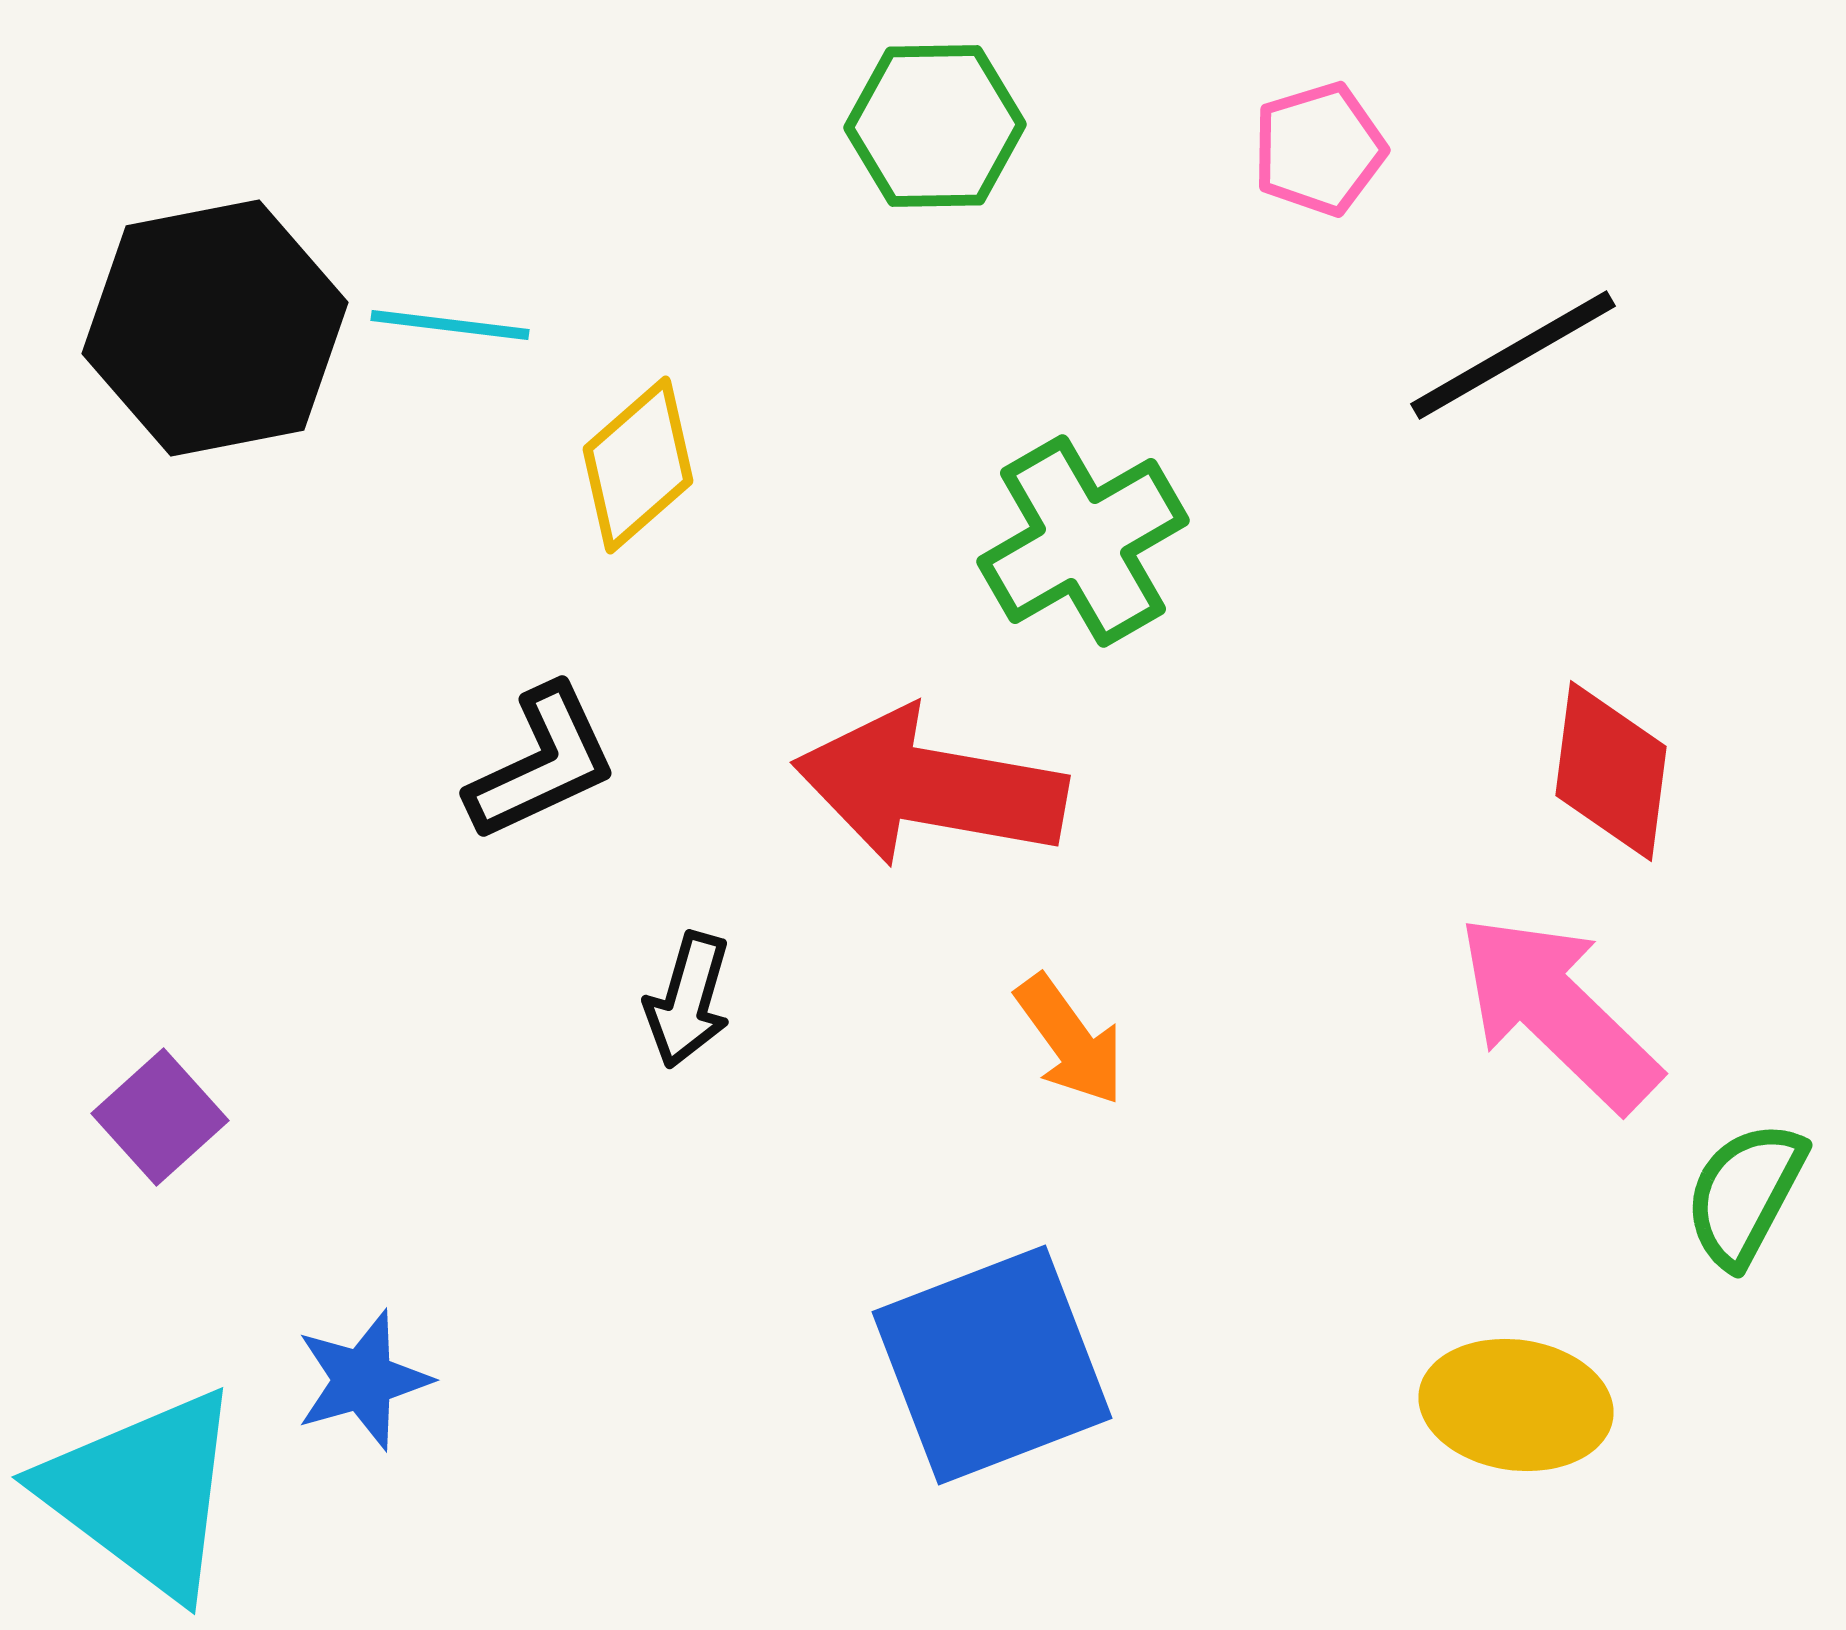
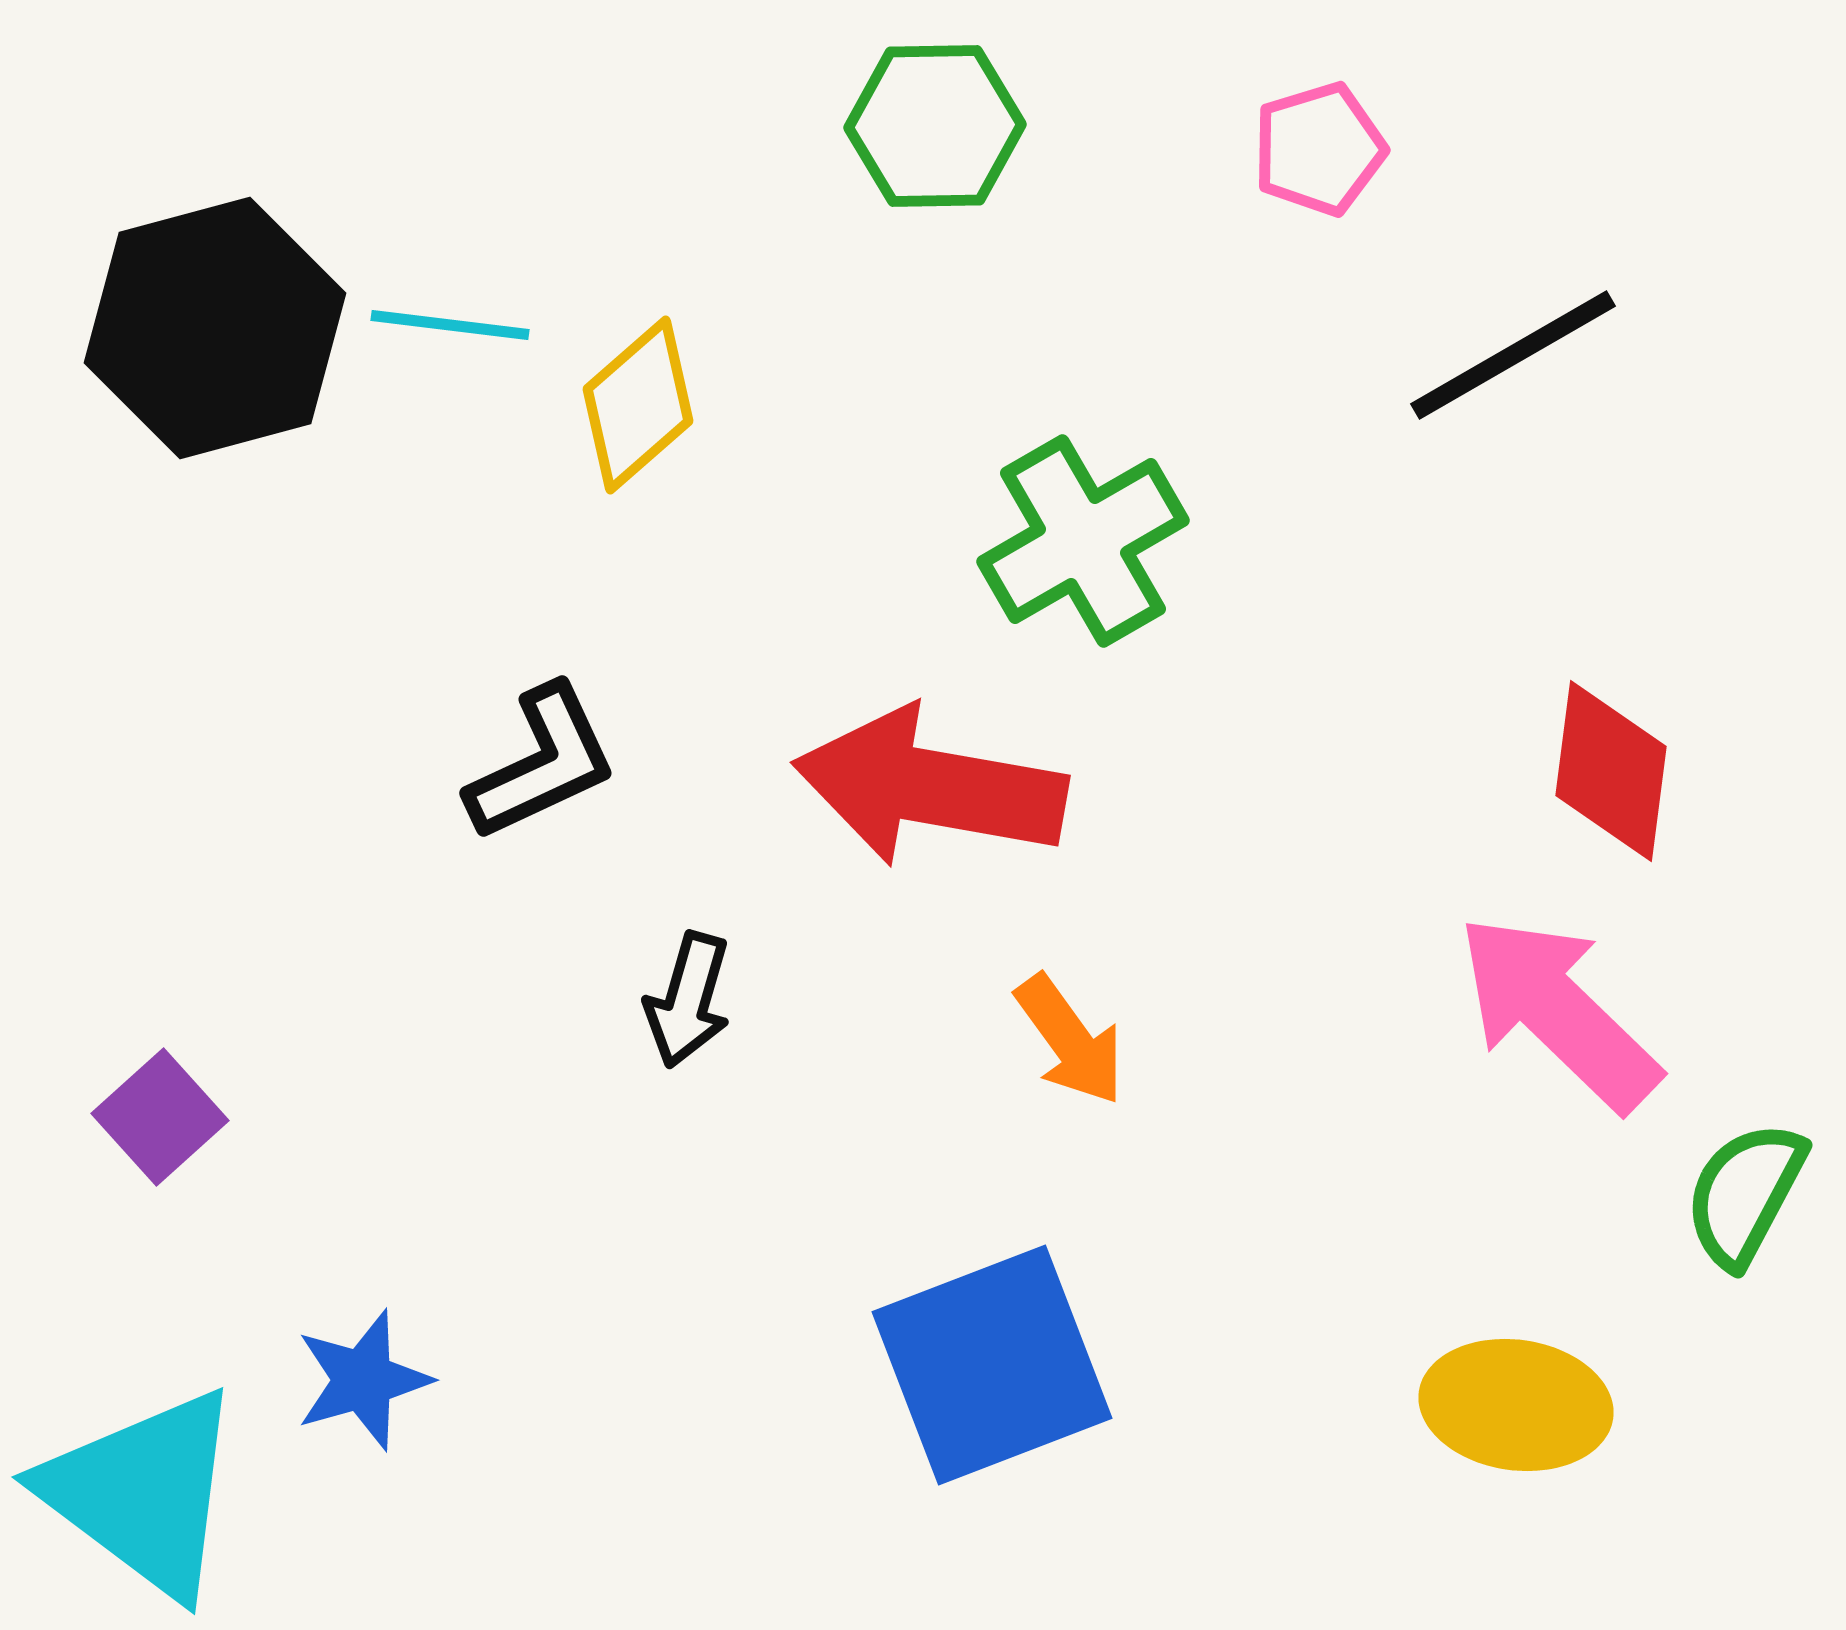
black hexagon: rotated 4 degrees counterclockwise
yellow diamond: moved 60 px up
